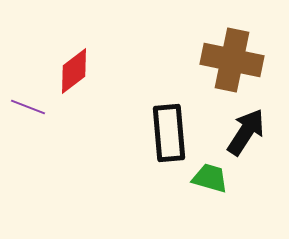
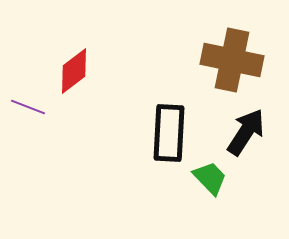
black rectangle: rotated 8 degrees clockwise
green trapezoid: rotated 30 degrees clockwise
